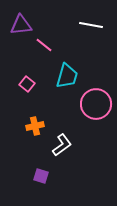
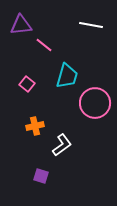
pink circle: moved 1 px left, 1 px up
